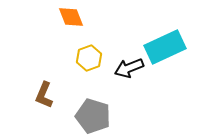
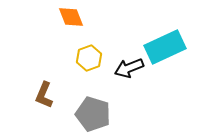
gray pentagon: moved 2 px up
